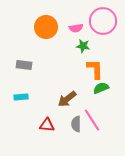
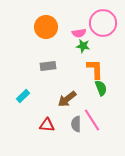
pink circle: moved 2 px down
pink semicircle: moved 3 px right, 5 px down
gray rectangle: moved 24 px right, 1 px down; rotated 14 degrees counterclockwise
green semicircle: rotated 91 degrees clockwise
cyan rectangle: moved 2 px right, 1 px up; rotated 40 degrees counterclockwise
